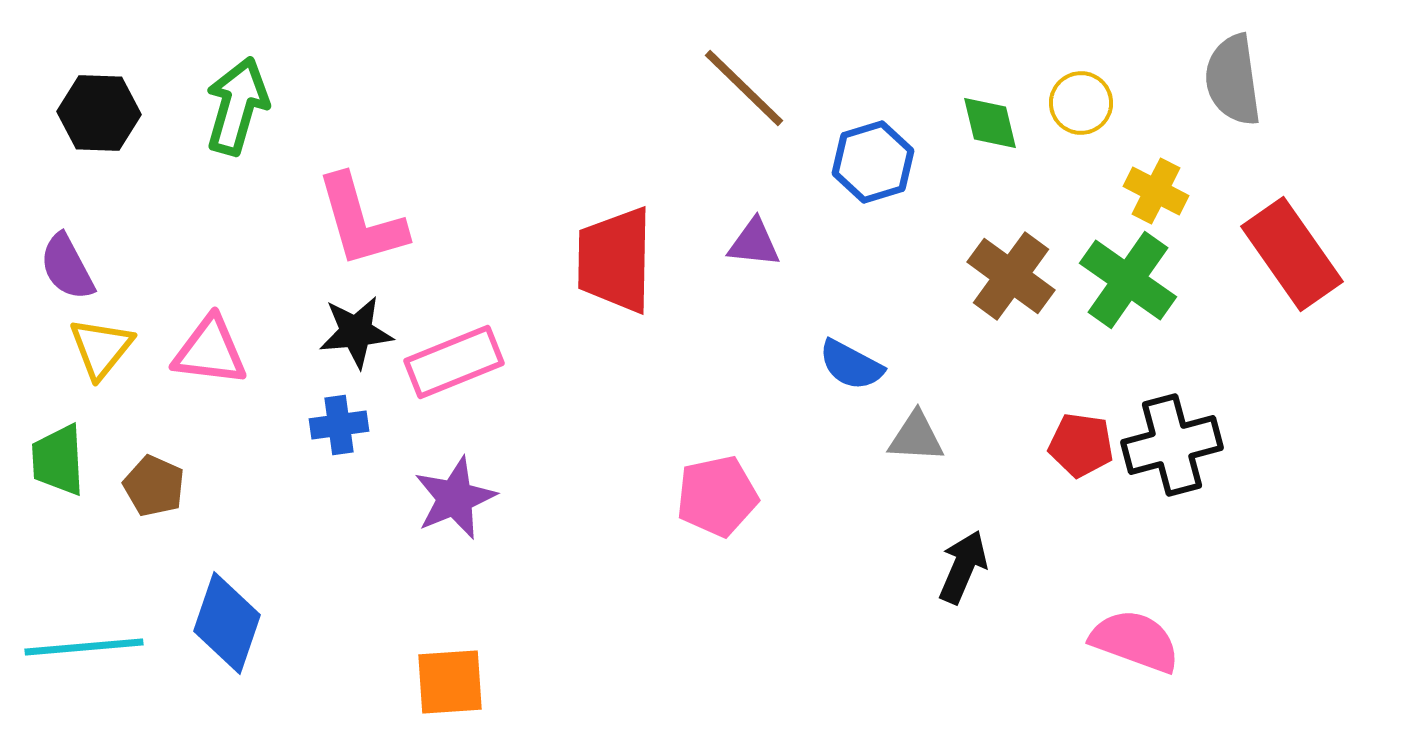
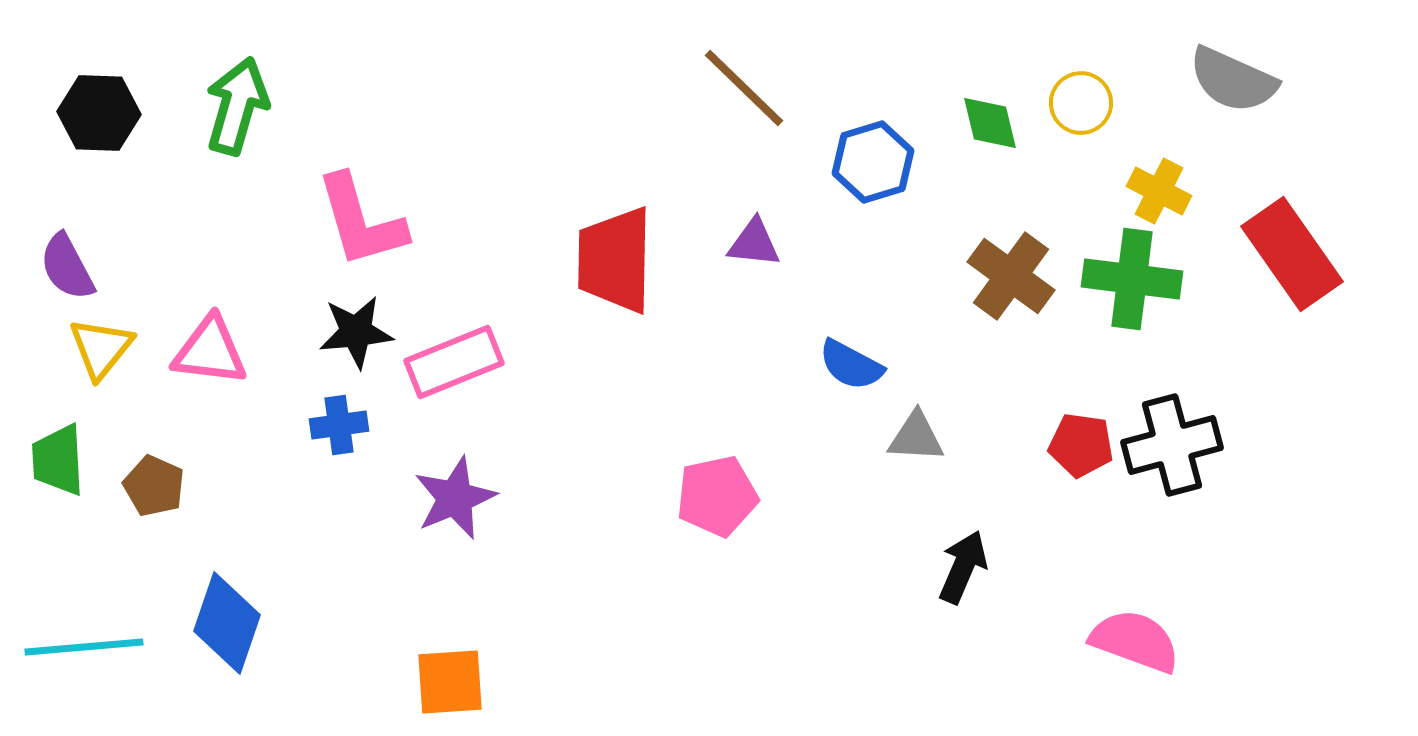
gray semicircle: rotated 58 degrees counterclockwise
yellow cross: moved 3 px right
green cross: moved 4 px right, 1 px up; rotated 28 degrees counterclockwise
